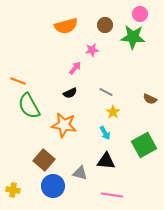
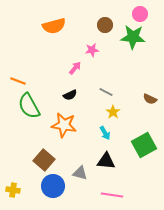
orange semicircle: moved 12 px left
black semicircle: moved 2 px down
